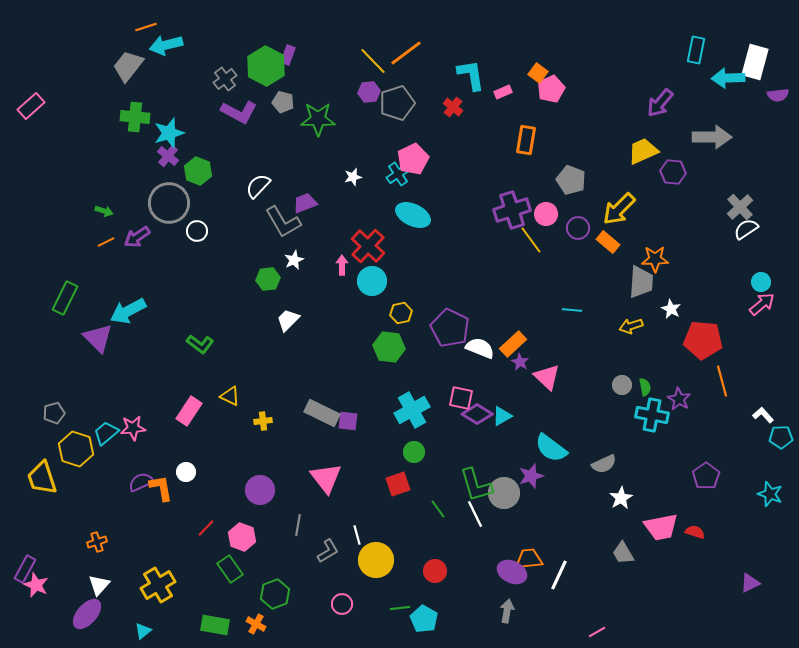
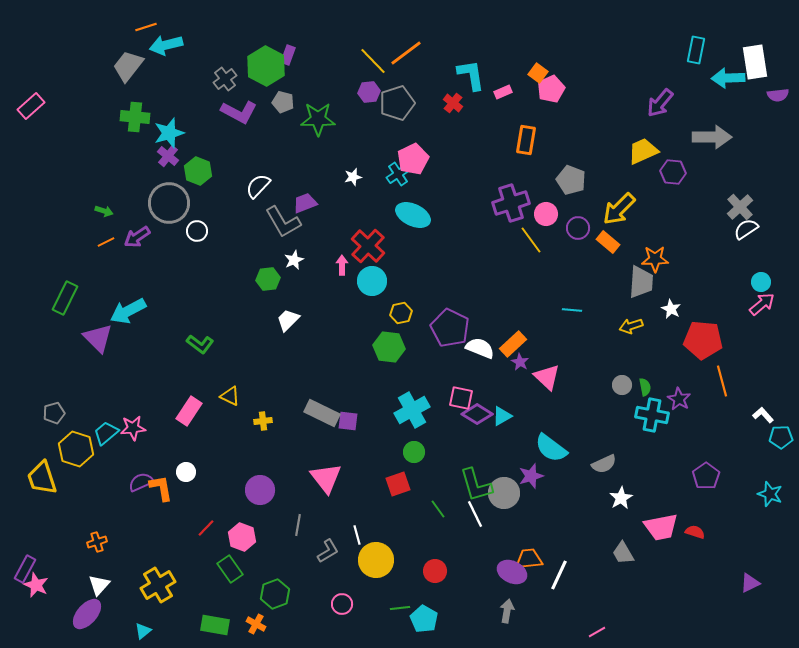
white rectangle at (755, 62): rotated 24 degrees counterclockwise
red cross at (453, 107): moved 4 px up
purple cross at (512, 210): moved 1 px left, 7 px up
